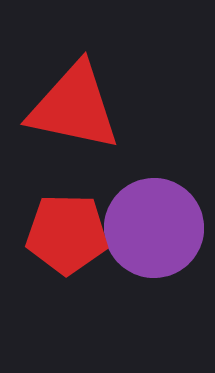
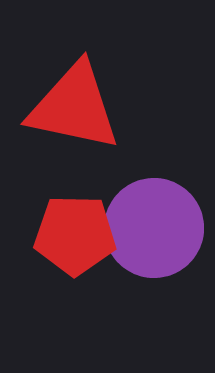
red pentagon: moved 8 px right, 1 px down
